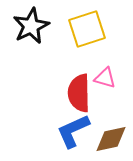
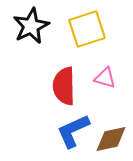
red semicircle: moved 15 px left, 7 px up
